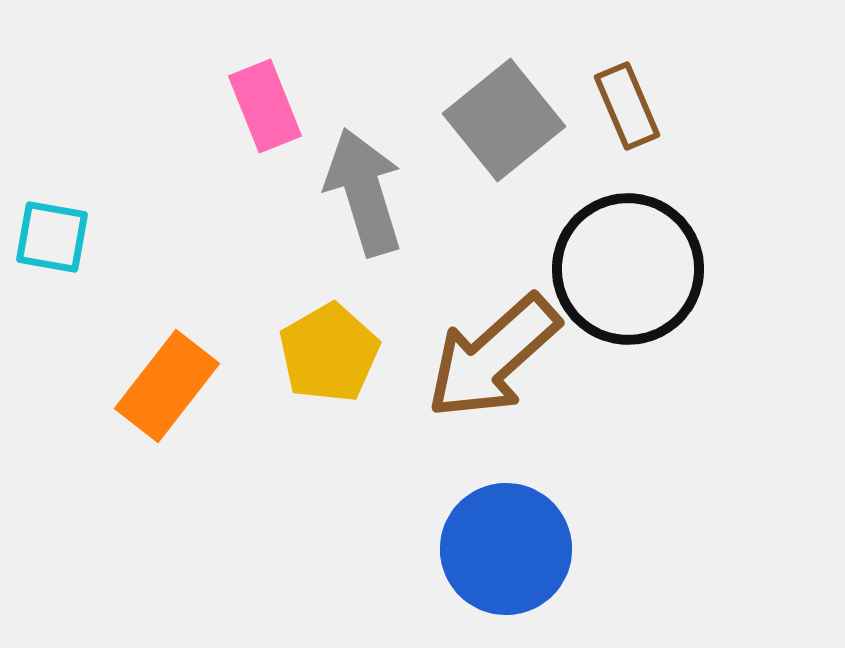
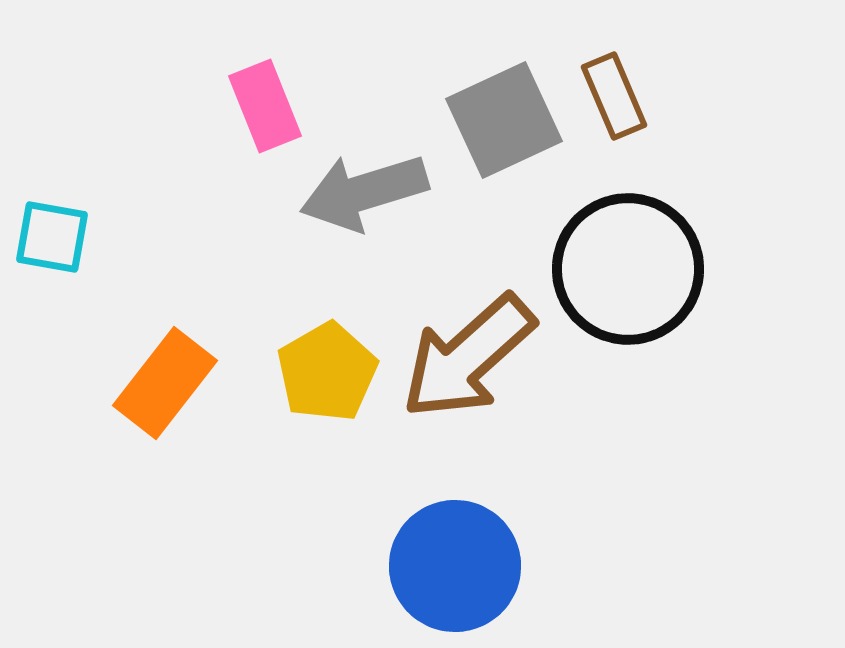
brown rectangle: moved 13 px left, 10 px up
gray square: rotated 14 degrees clockwise
gray arrow: rotated 90 degrees counterclockwise
yellow pentagon: moved 2 px left, 19 px down
brown arrow: moved 25 px left
orange rectangle: moved 2 px left, 3 px up
blue circle: moved 51 px left, 17 px down
